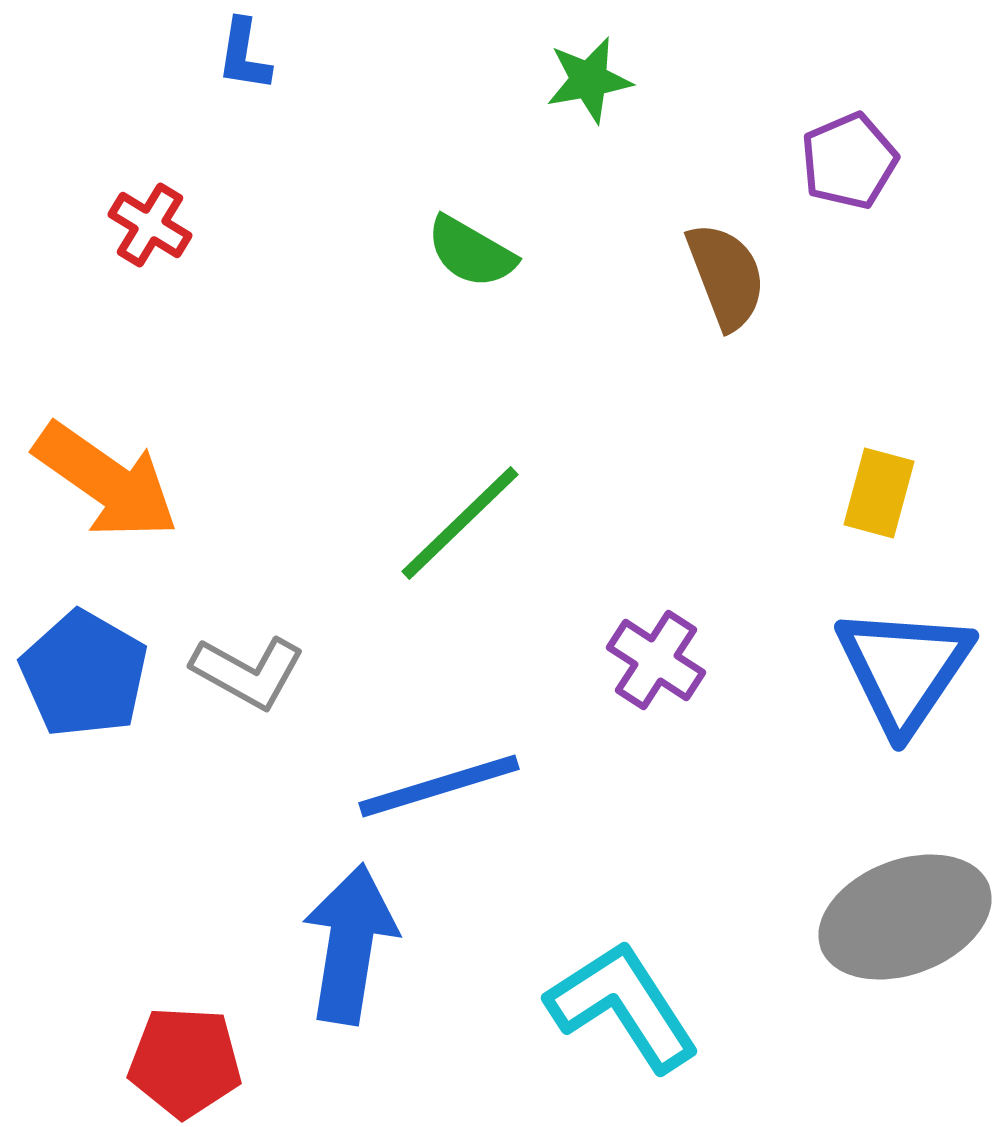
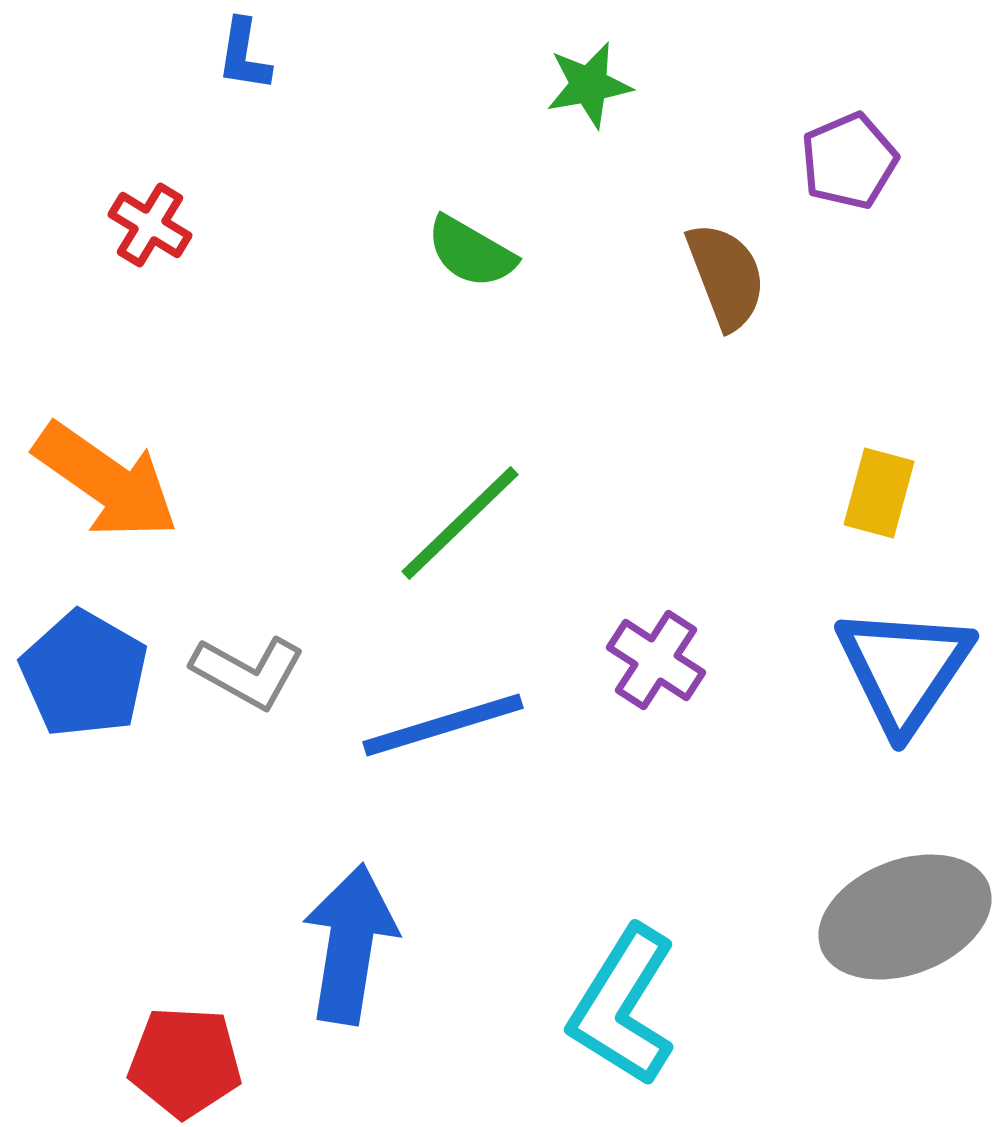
green star: moved 5 px down
blue line: moved 4 px right, 61 px up
cyan L-shape: rotated 115 degrees counterclockwise
